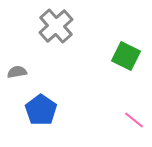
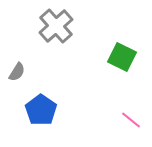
green square: moved 4 px left, 1 px down
gray semicircle: rotated 132 degrees clockwise
pink line: moved 3 px left
